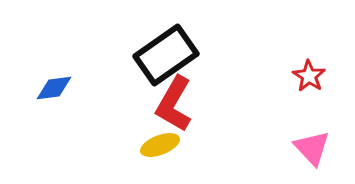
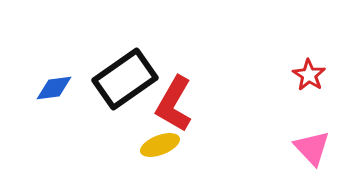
black rectangle: moved 41 px left, 24 px down
red star: moved 1 px up
